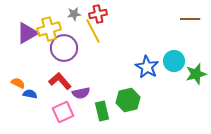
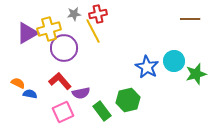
green rectangle: rotated 24 degrees counterclockwise
